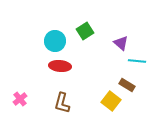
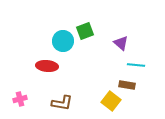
green square: rotated 12 degrees clockwise
cyan circle: moved 8 px right
cyan line: moved 1 px left, 4 px down
red ellipse: moved 13 px left
brown rectangle: rotated 21 degrees counterclockwise
pink cross: rotated 24 degrees clockwise
brown L-shape: rotated 95 degrees counterclockwise
